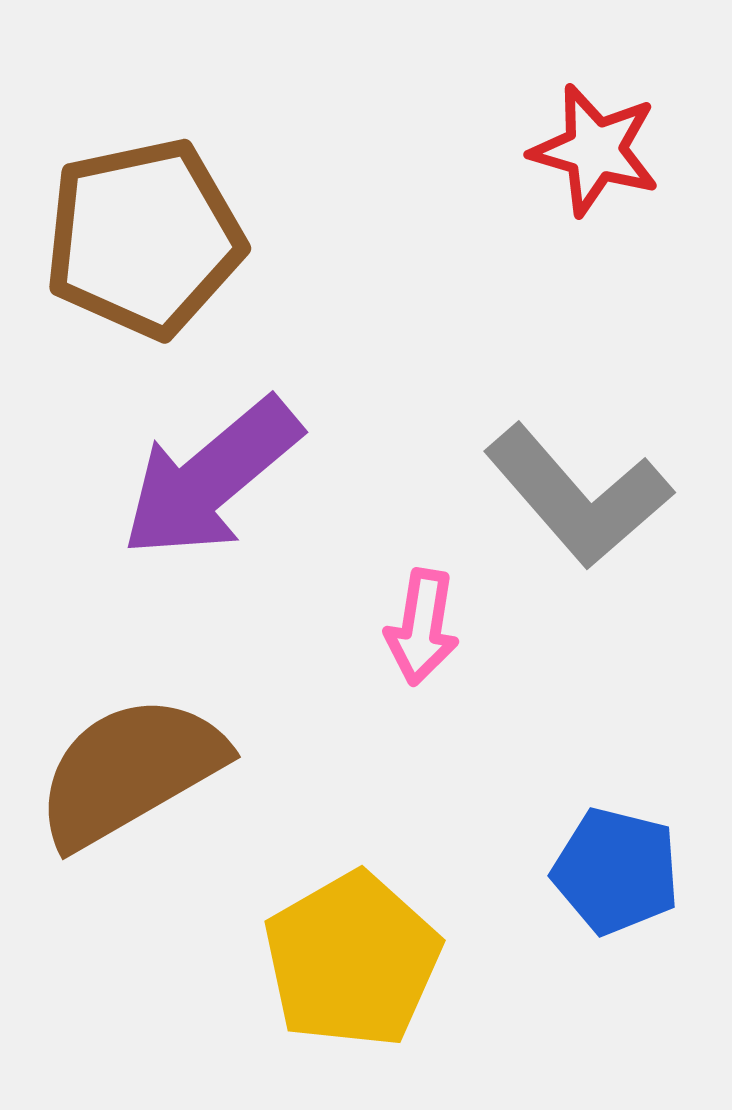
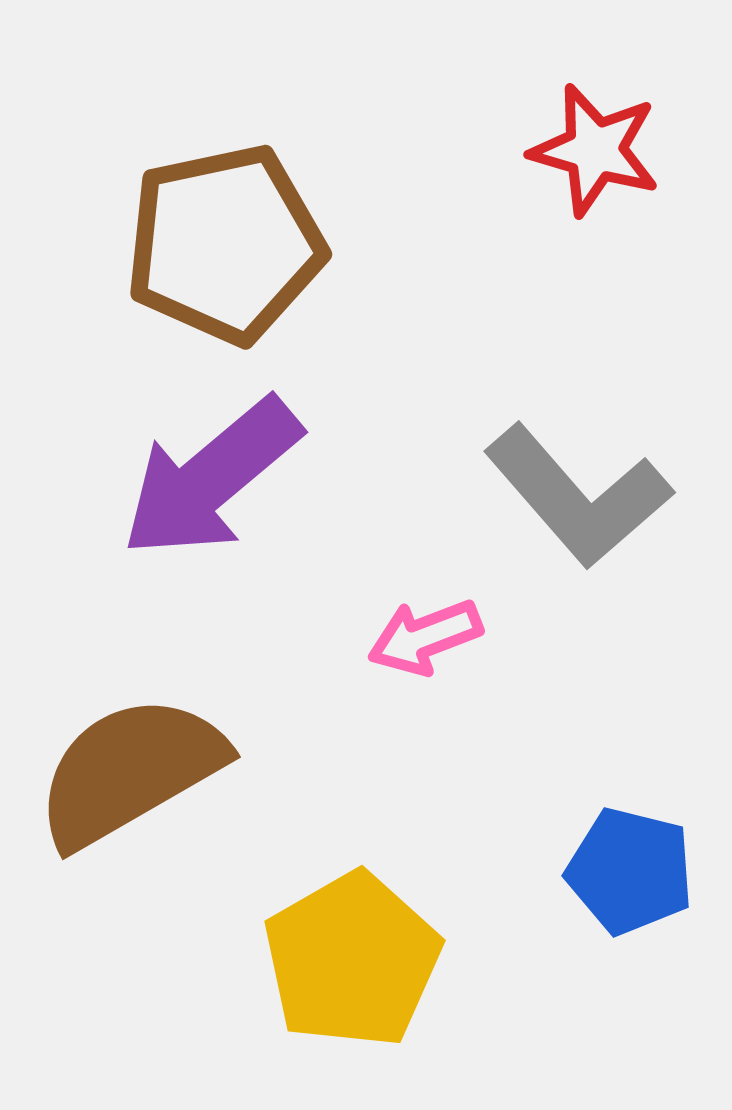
brown pentagon: moved 81 px right, 6 px down
pink arrow: moved 3 px right, 10 px down; rotated 60 degrees clockwise
blue pentagon: moved 14 px right
